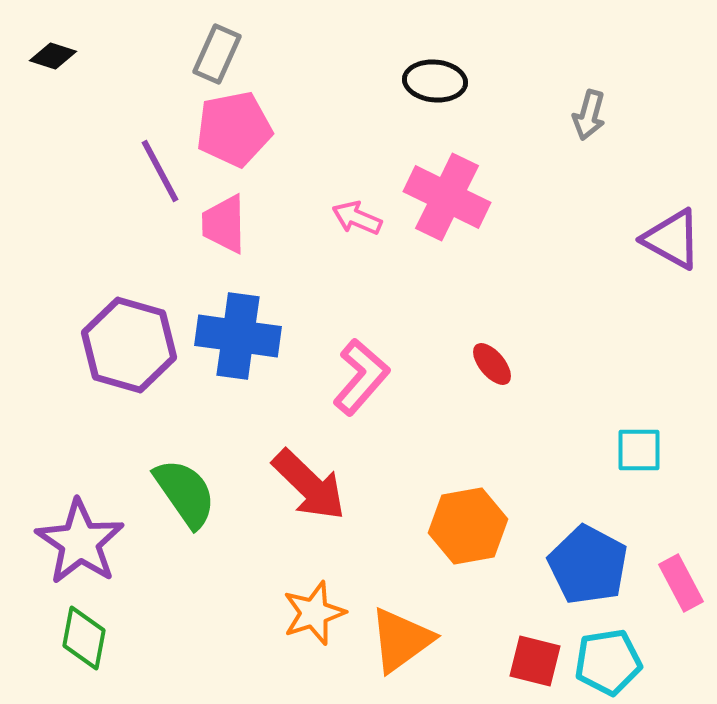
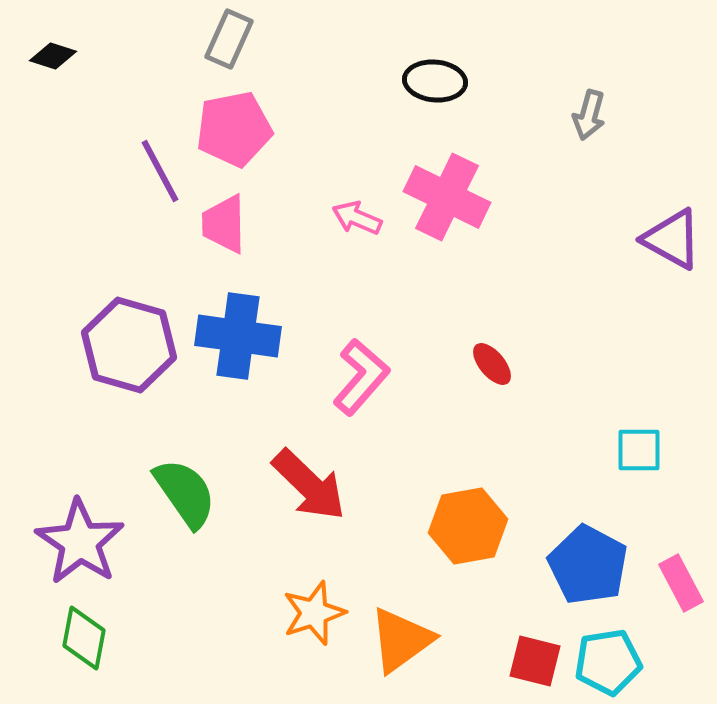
gray rectangle: moved 12 px right, 15 px up
